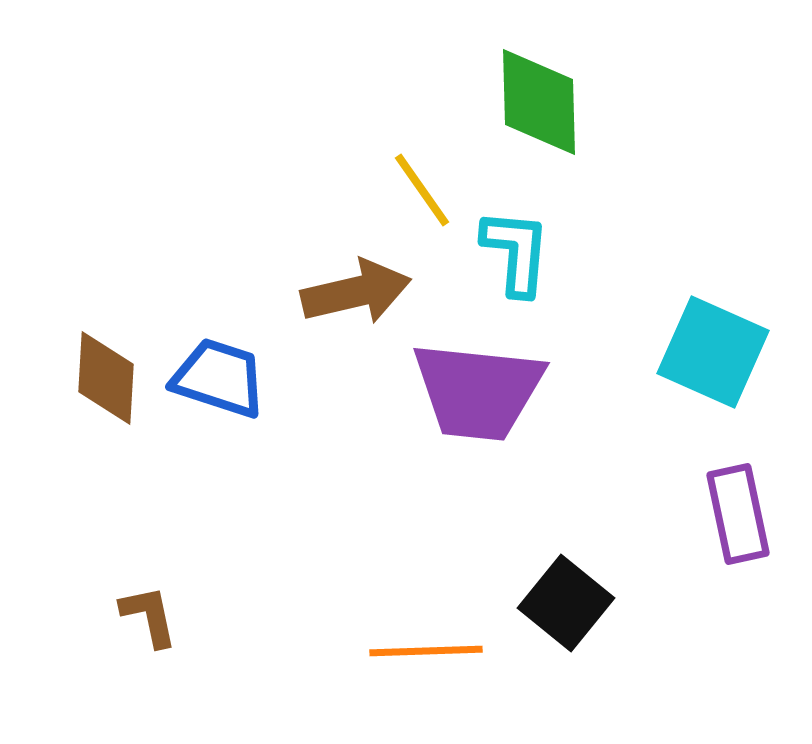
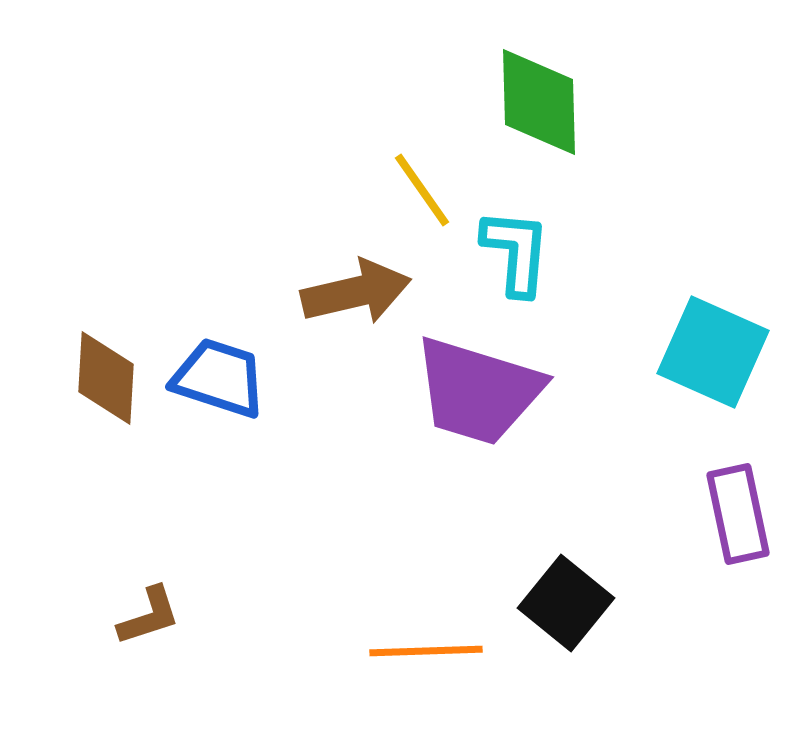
purple trapezoid: rotated 11 degrees clockwise
brown L-shape: rotated 84 degrees clockwise
